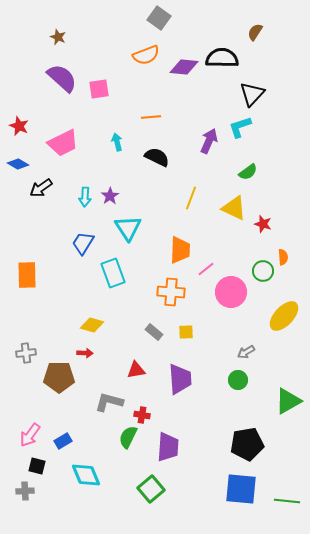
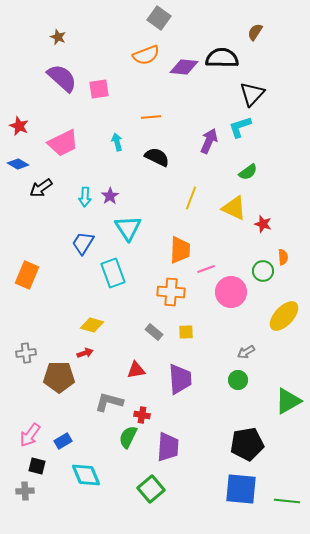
pink line at (206, 269): rotated 18 degrees clockwise
orange rectangle at (27, 275): rotated 24 degrees clockwise
red arrow at (85, 353): rotated 21 degrees counterclockwise
